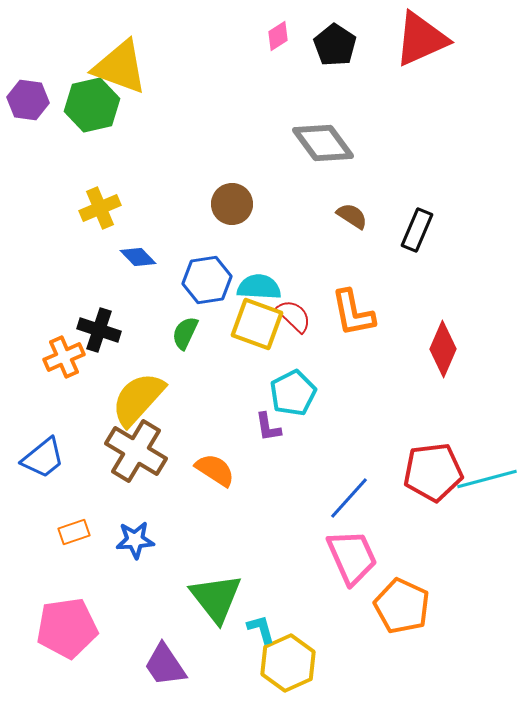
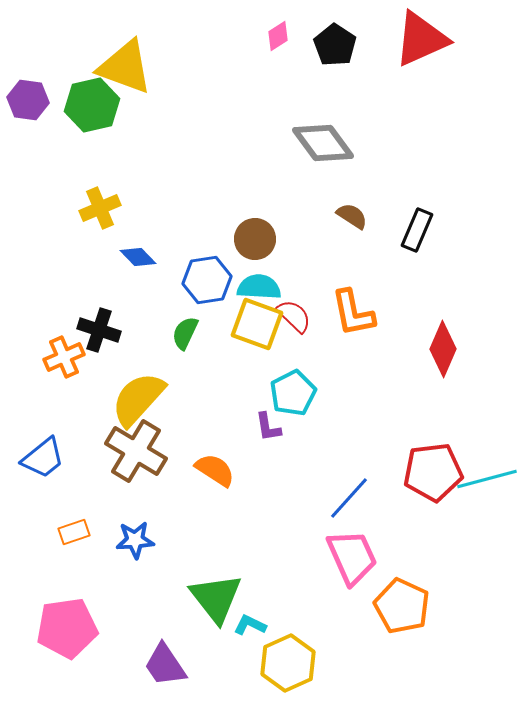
yellow triangle: moved 5 px right
brown circle: moved 23 px right, 35 px down
cyan L-shape: moved 11 px left, 4 px up; rotated 48 degrees counterclockwise
